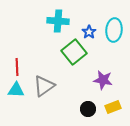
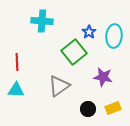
cyan cross: moved 16 px left
cyan ellipse: moved 6 px down
red line: moved 5 px up
purple star: moved 3 px up
gray triangle: moved 15 px right
yellow rectangle: moved 1 px down
